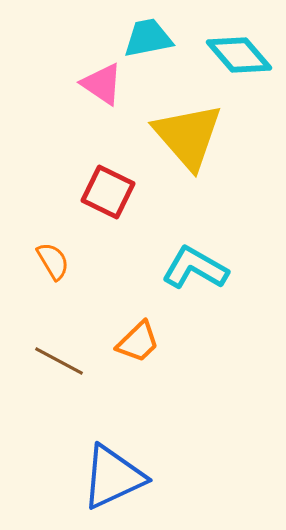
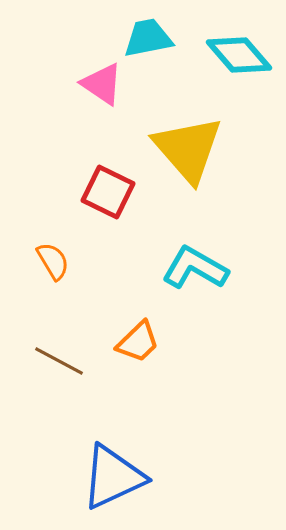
yellow triangle: moved 13 px down
